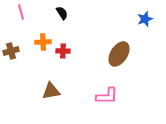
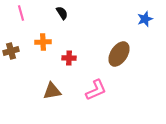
pink line: moved 1 px down
red cross: moved 6 px right, 7 px down
brown triangle: moved 1 px right
pink L-shape: moved 11 px left, 6 px up; rotated 25 degrees counterclockwise
